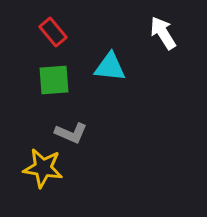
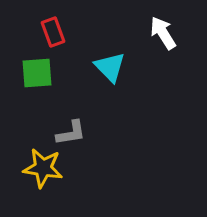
red rectangle: rotated 20 degrees clockwise
cyan triangle: rotated 40 degrees clockwise
green square: moved 17 px left, 7 px up
gray L-shape: rotated 32 degrees counterclockwise
